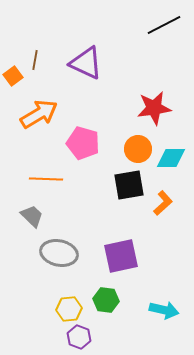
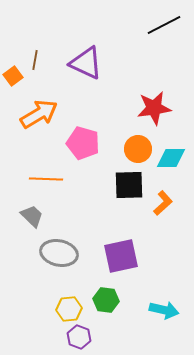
black square: rotated 8 degrees clockwise
